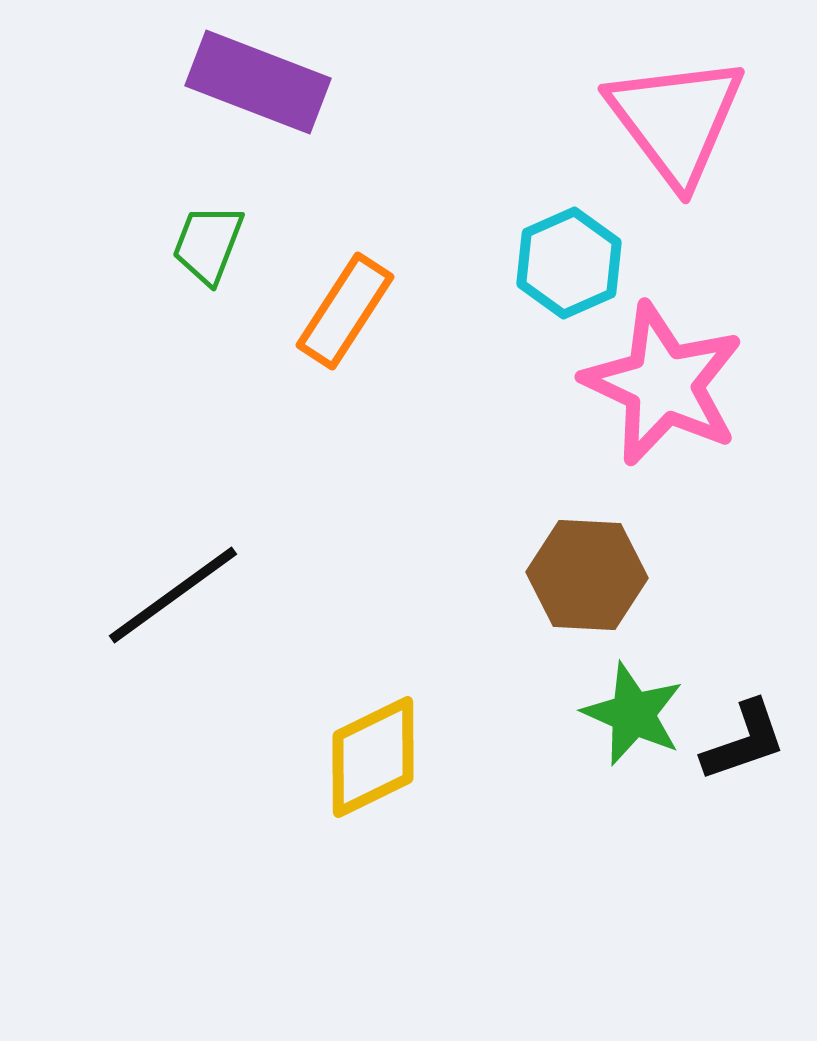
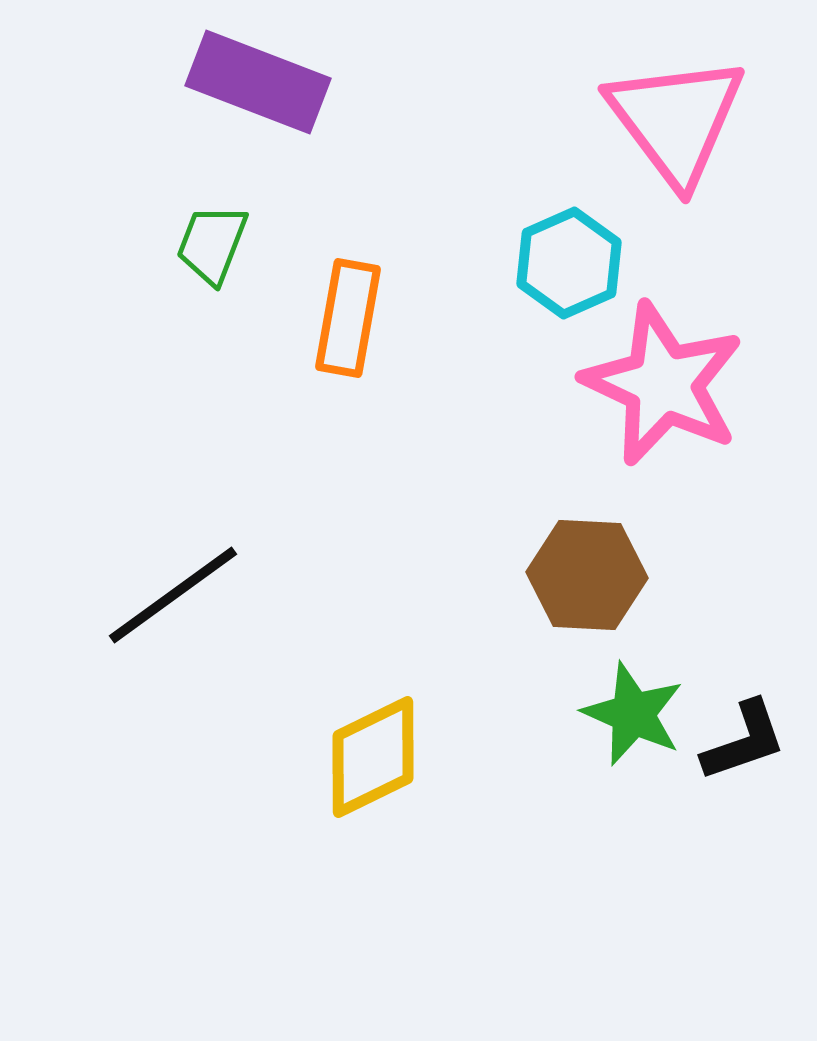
green trapezoid: moved 4 px right
orange rectangle: moved 3 px right, 7 px down; rotated 23 degrees counterclockwise
